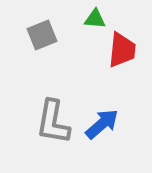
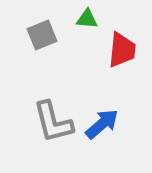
green triangle: moved 8 px left
gray L-shape: rotated 24 degrees counterclockwise
